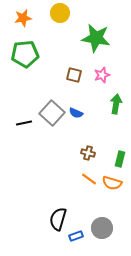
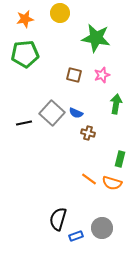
orange star: moved 2 px right, 1 px down
brown cross: moved 20 px up
